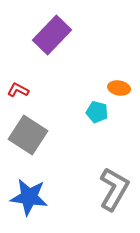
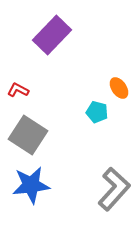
orange ellipse: rotated 45 degrees clockwise
gray L-shape: rotated 12 degrees clockwise
blue star: moved 2 px right, 12 px up; rotated 15 degrees counterclockwise
